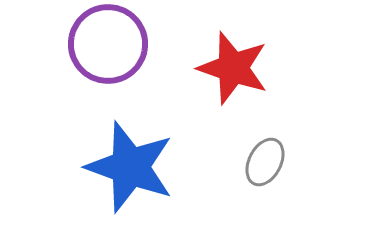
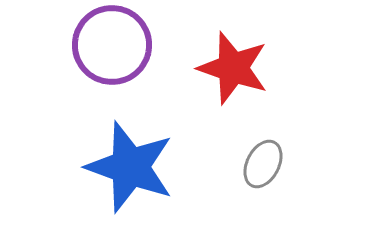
purple circle: moved 4 px right, 1 px down
gray ellipse: moved 2 px left, 2 px down
